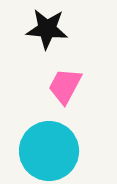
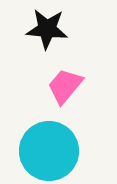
pink trapezoid: rotated 12 degrees clockwise
